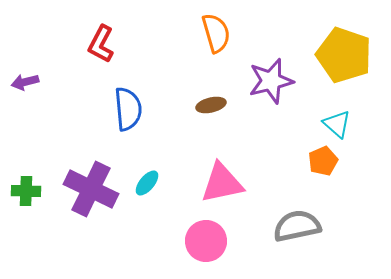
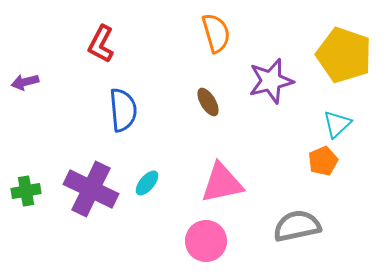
brown ellipse: moved 3 px left, 3 px up; rotated 72 degrees clockwise
blue semicircle: moved 5 px left, 1 px down
cyan triangle: rotated 36 degrees clockwise
green cross: rotated 12 degrees counterclockwise
